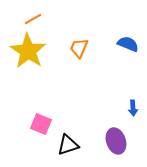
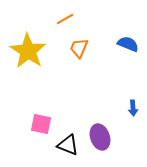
orange line: moved 32 px right
pink square: rotated 10 degrees counterclockwise
purple ellipse: moved 16 px left, 4 px up
black triangle: rotated 40 degrees clockwise
